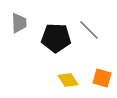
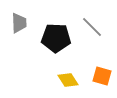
gray line: moved 3 px right, 3 px up
orange square: moved 2 px up
